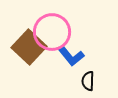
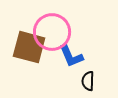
brown square: rotated 28 degrees counterclockwise
blue L-shape: rotated 16 degrees clockwise
